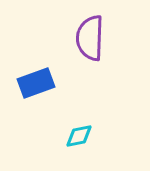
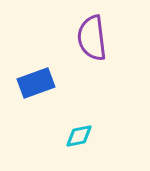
purple semicircle: moved 2 px right; rotated 9 degrees counterclockwise
